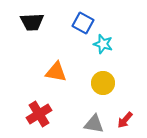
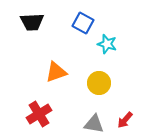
cyan star: moved 4 px right
orange triangle: rotated 30 degrees counterclockwise
yellow circle: moved 4 px left
